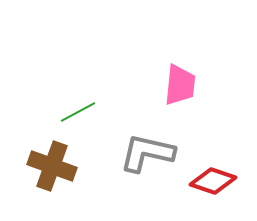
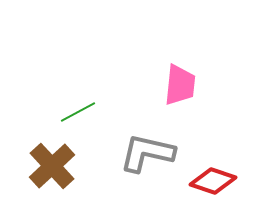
brown cross: rotated 27 degrees clockwise
